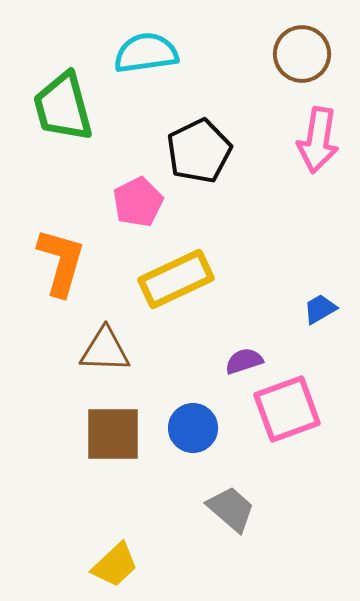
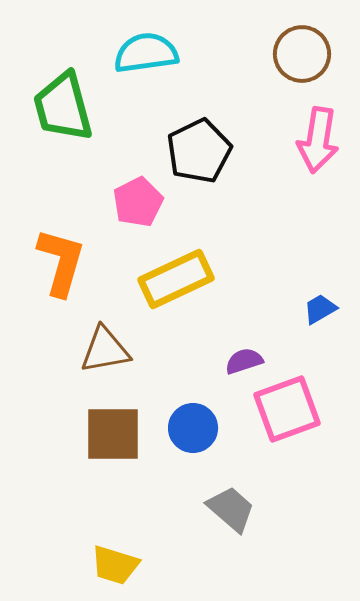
brown triangle: rotated 12 degrees counterclockwise
yellow trapezoid: rotated 60 degrees clockwise
